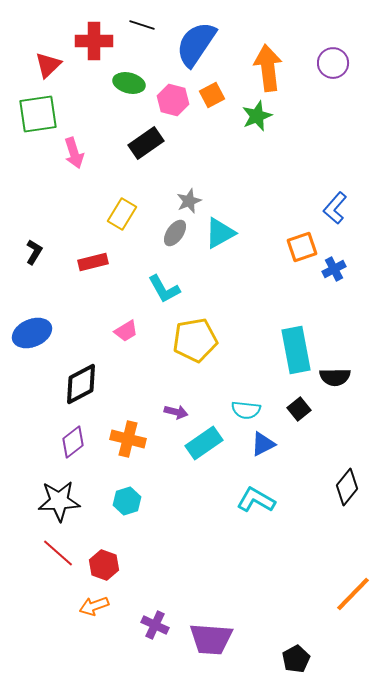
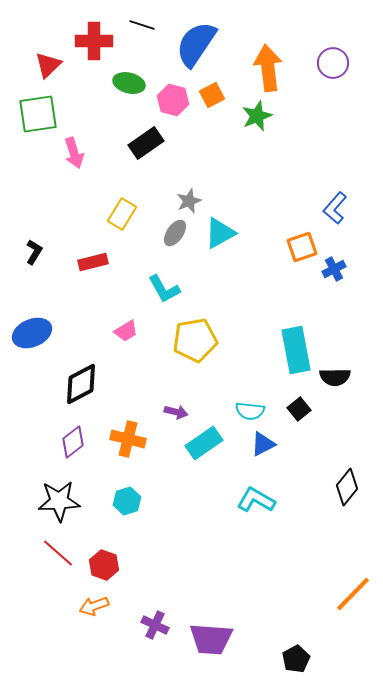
cyan semicircle at (246, 410): moved 4 px right, 1 px down
